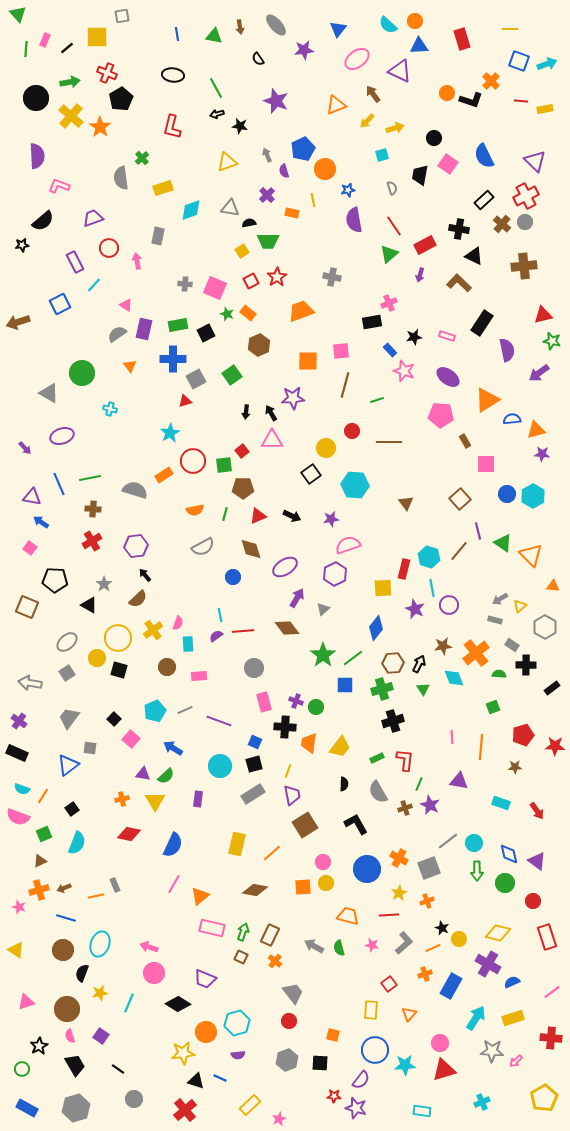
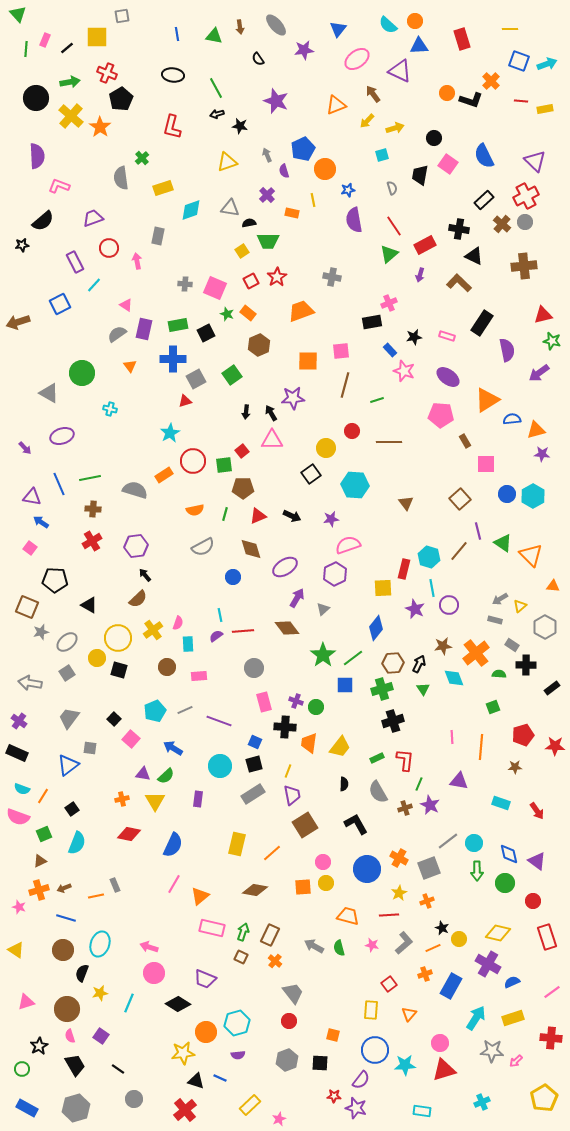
gray star at (104, 584): moved 63 px left, 48 px down; rotated 21 degrees clockwise
